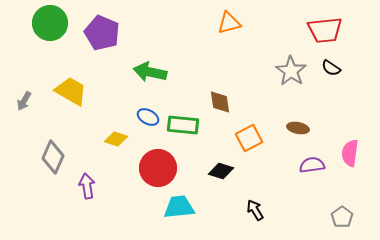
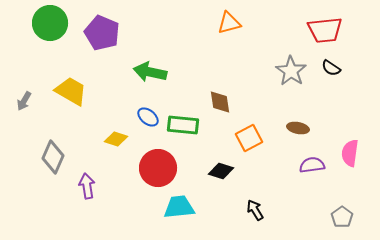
blue ellipse: rotated 10 degrees clockwise
